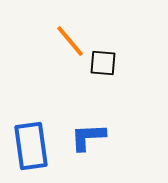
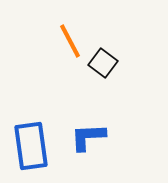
orange line: rotated 12 degrees clockwise
black square: rotated 32 degrees clockwise
